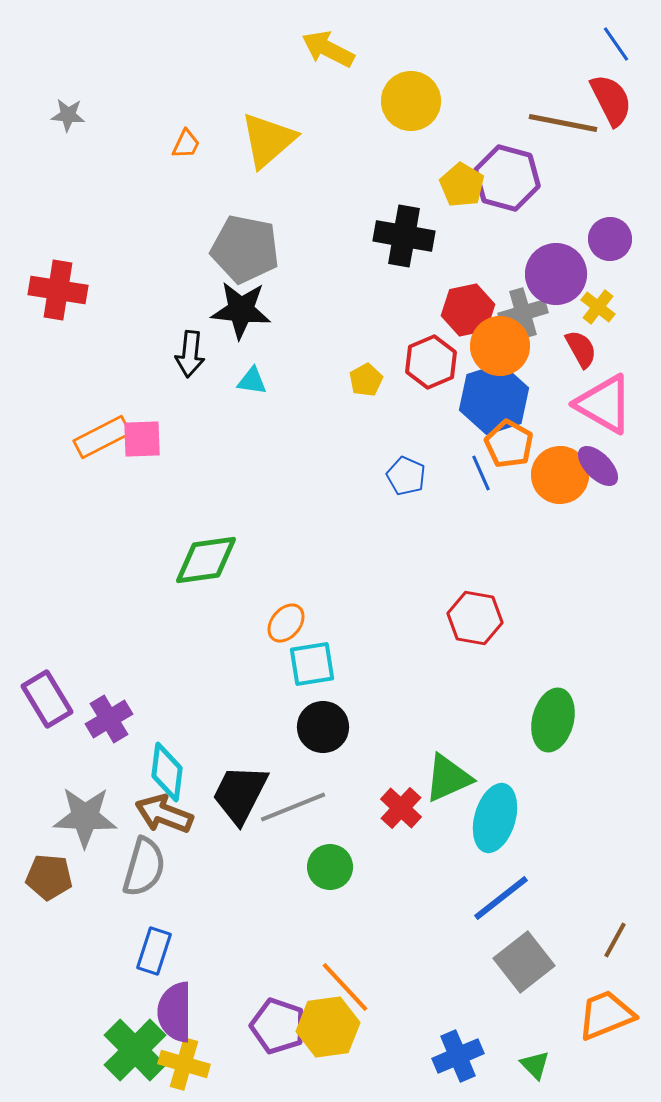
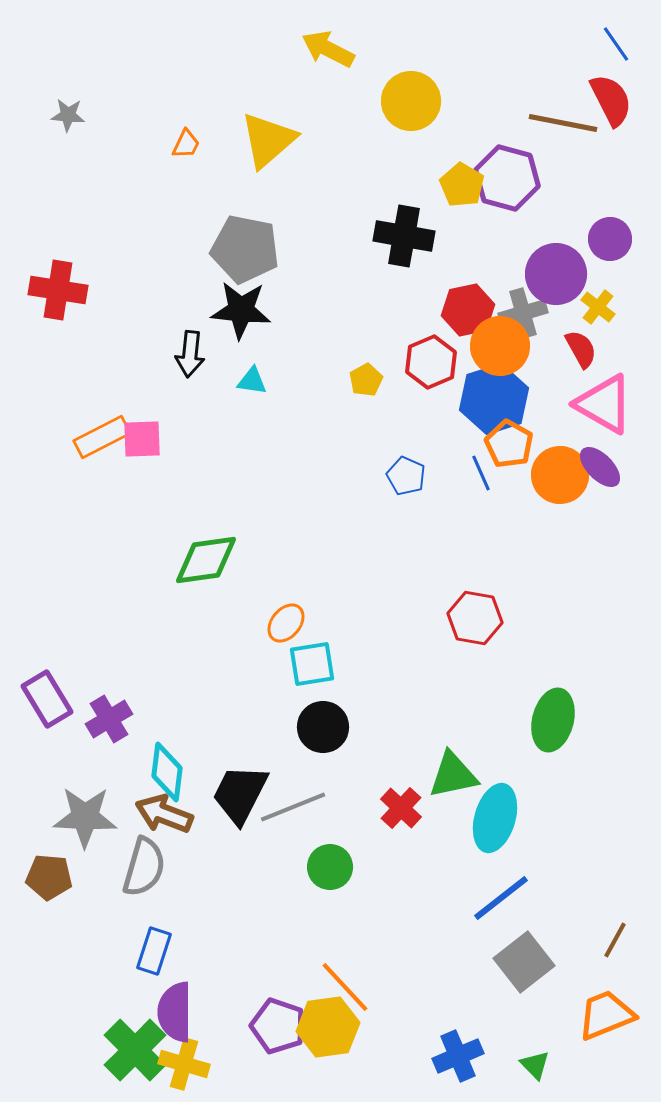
purple ellipse at (598, 466): moved 2 px right, 1 px down
green triangle at (448, 778): moved 5 px right, 3 px up; rotated 12 degrees clockwise
